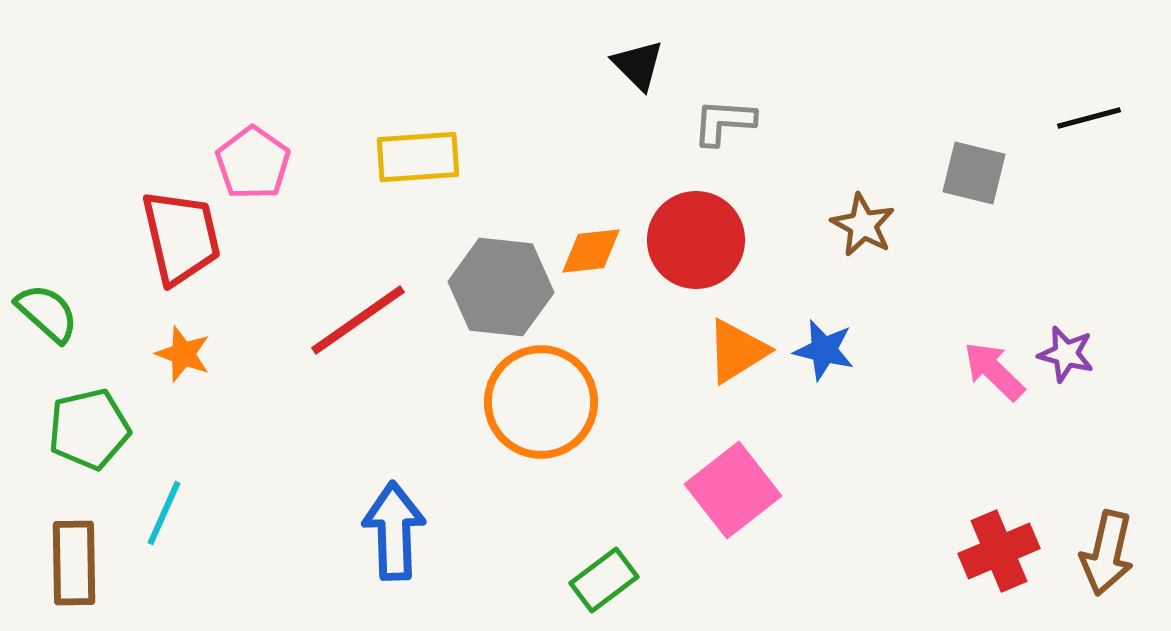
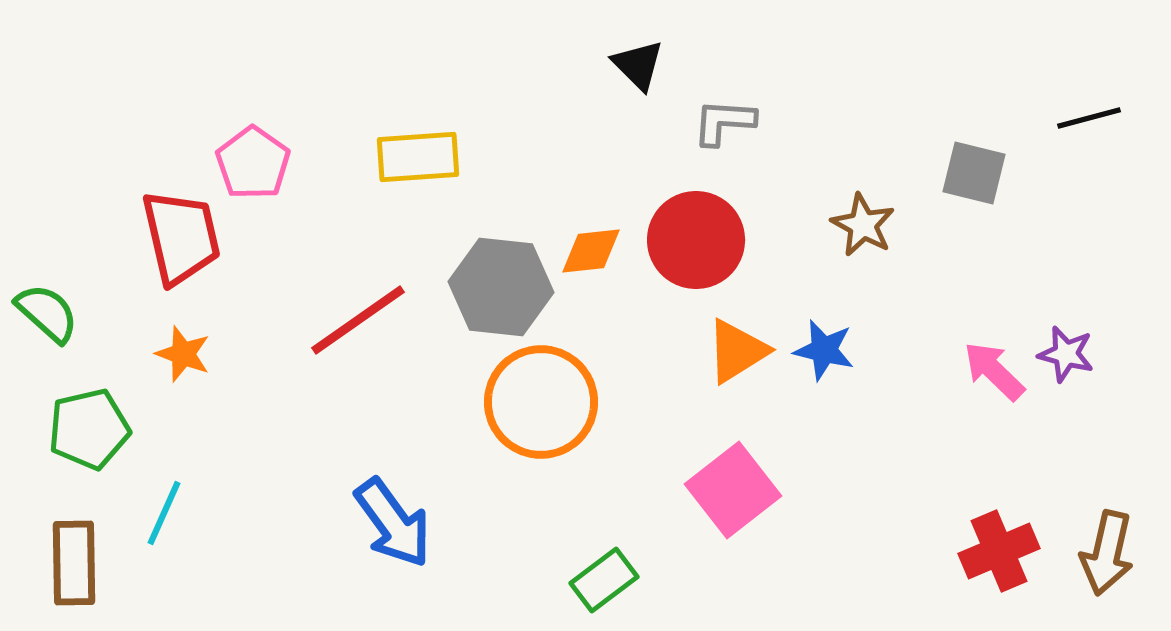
blue arrow: moved 1 px left, 8 px up; rotated 146 degrees clockwise
